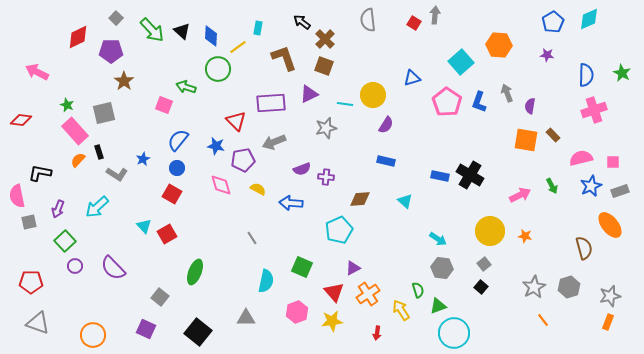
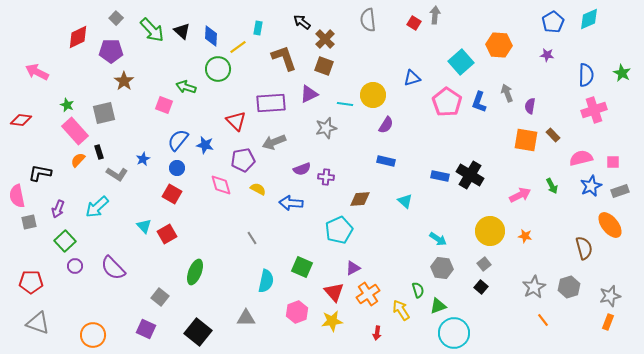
blue star at (216, 146): moved 11 px left, 1 px up
